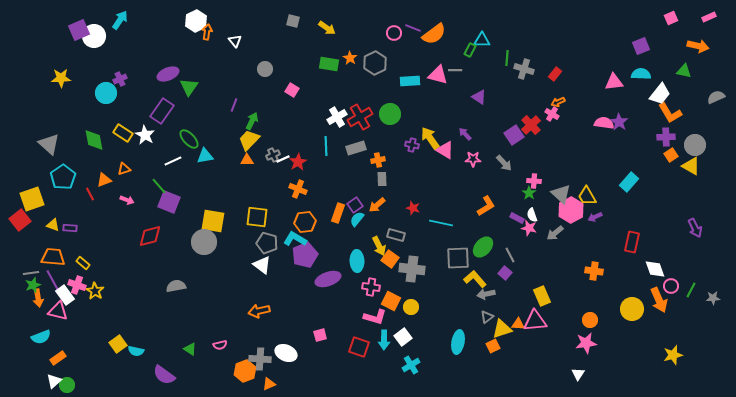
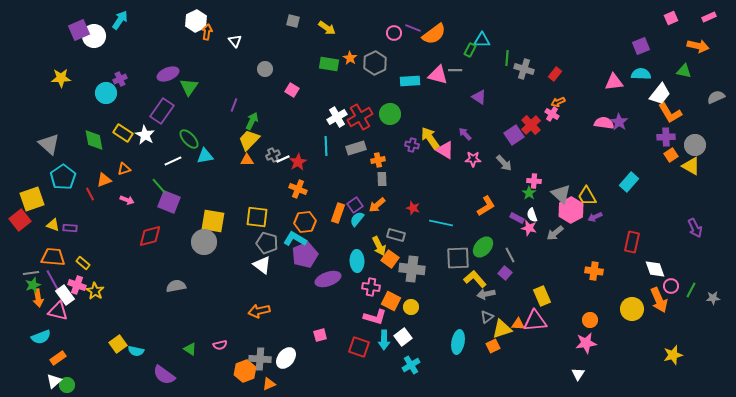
white ellipse at (286, 353): moved 5 px down; rotated 75 degrees counterclockwise
